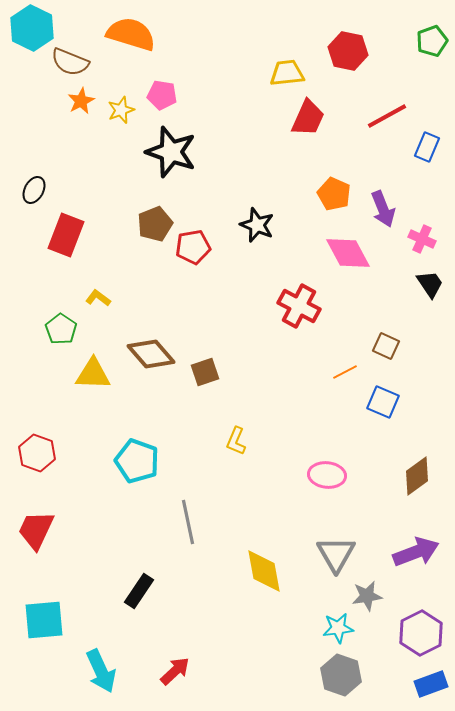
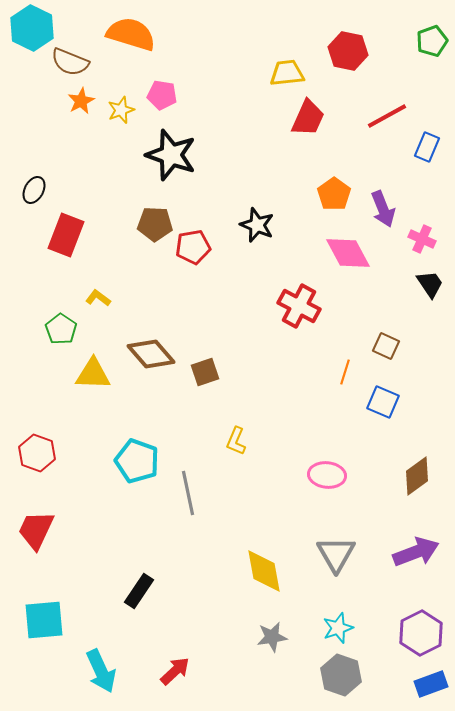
black star at (171, 152): moved 3 px down
orange pentagon at (334, 194): rotated 12 degrees clockwise
brown pentagon at (155, 224): rotated 24 degrees clockwise
orange line at (345, 372): rotated 45 degrees counterclockwise
gray line at (188, 522): moved 29 px up
gray star at (367, 596): moved 95 px left, 41 px down
cyan star at (338, 628): rotated 12 degrees counterclockwise
